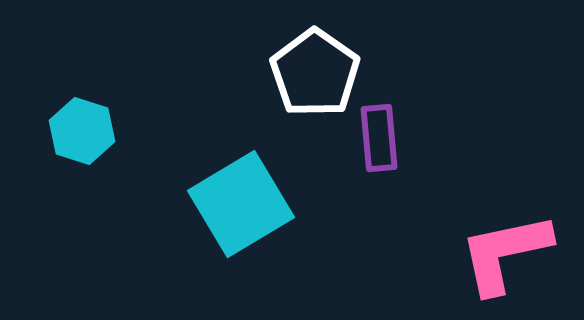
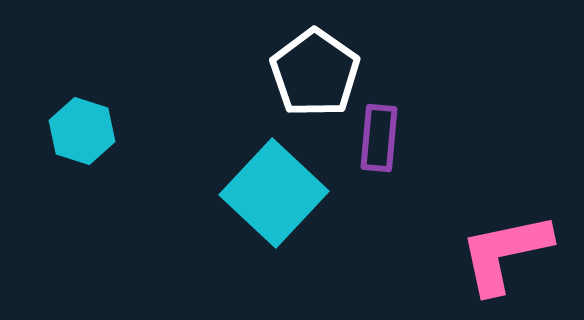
purple rectangle: rotated 10 degrees clockwise
cyan square: moved 33 px right, 11 px up; rotated 16 degrees counterclockwise
